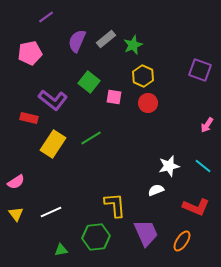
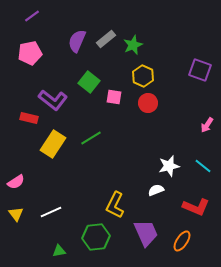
purple line: moved 14 px left, 1 px up
yellow L-shape: rotated 148 degrees counterclockwise
green triangle: moved 2 px left, 1 px down
